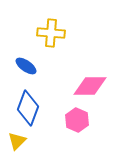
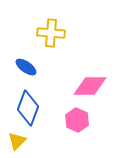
blue ellipse: moved 1 px down
